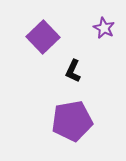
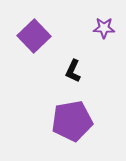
purple star: rotated 25 degrees counterclockwise
purple square: moved 9 px left, 1 px up
